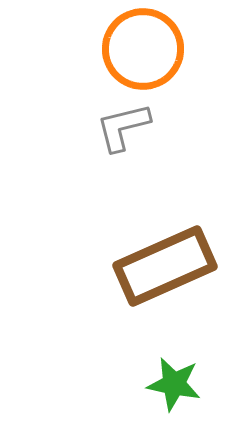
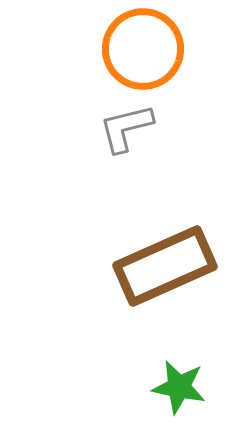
gray L-shape: moved 3 px right, 1 px down
green star: moved 5 px right, 3 px down
